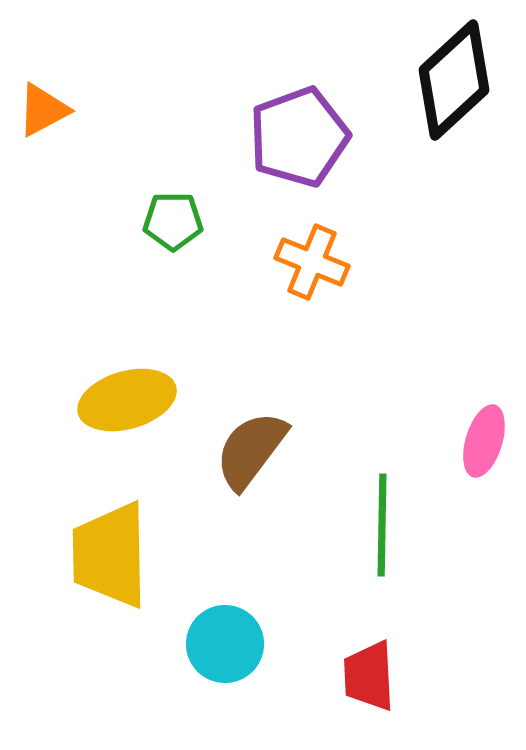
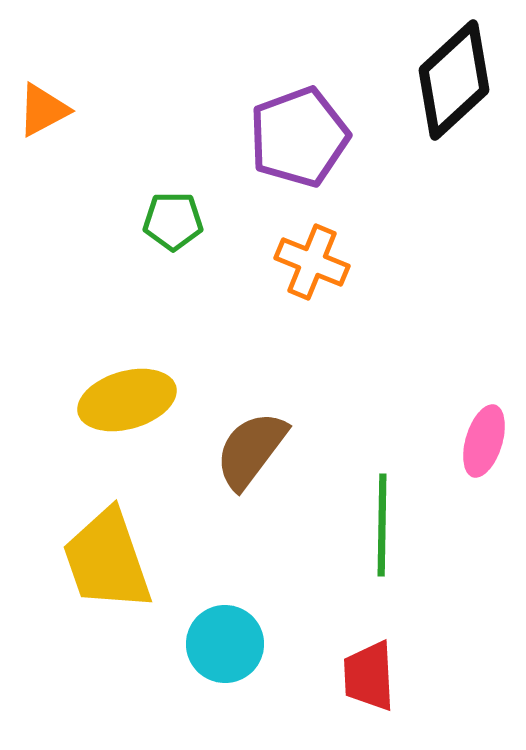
yellow trapezoid: moved 3 px left, 5 px down; rotated 18 degrees counterclockwise
